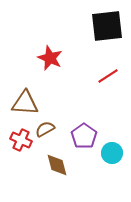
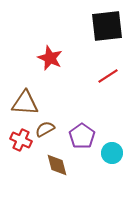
purple pentagon: moved 2 px left
